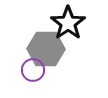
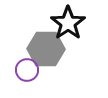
purple circle: moved 6 px left
